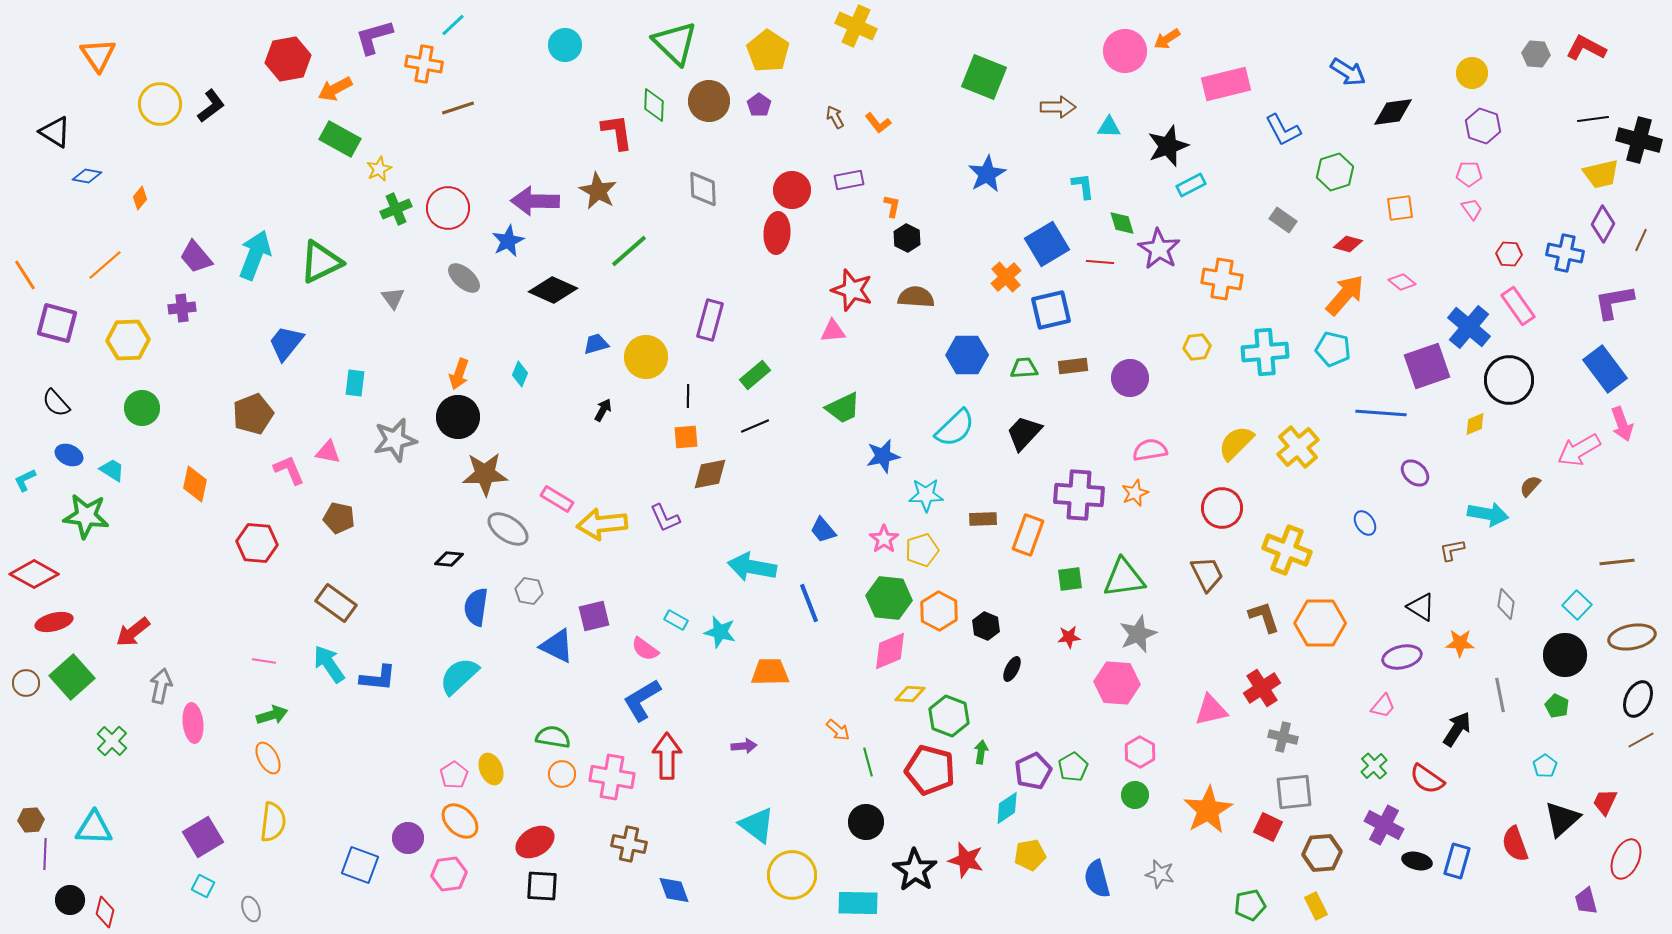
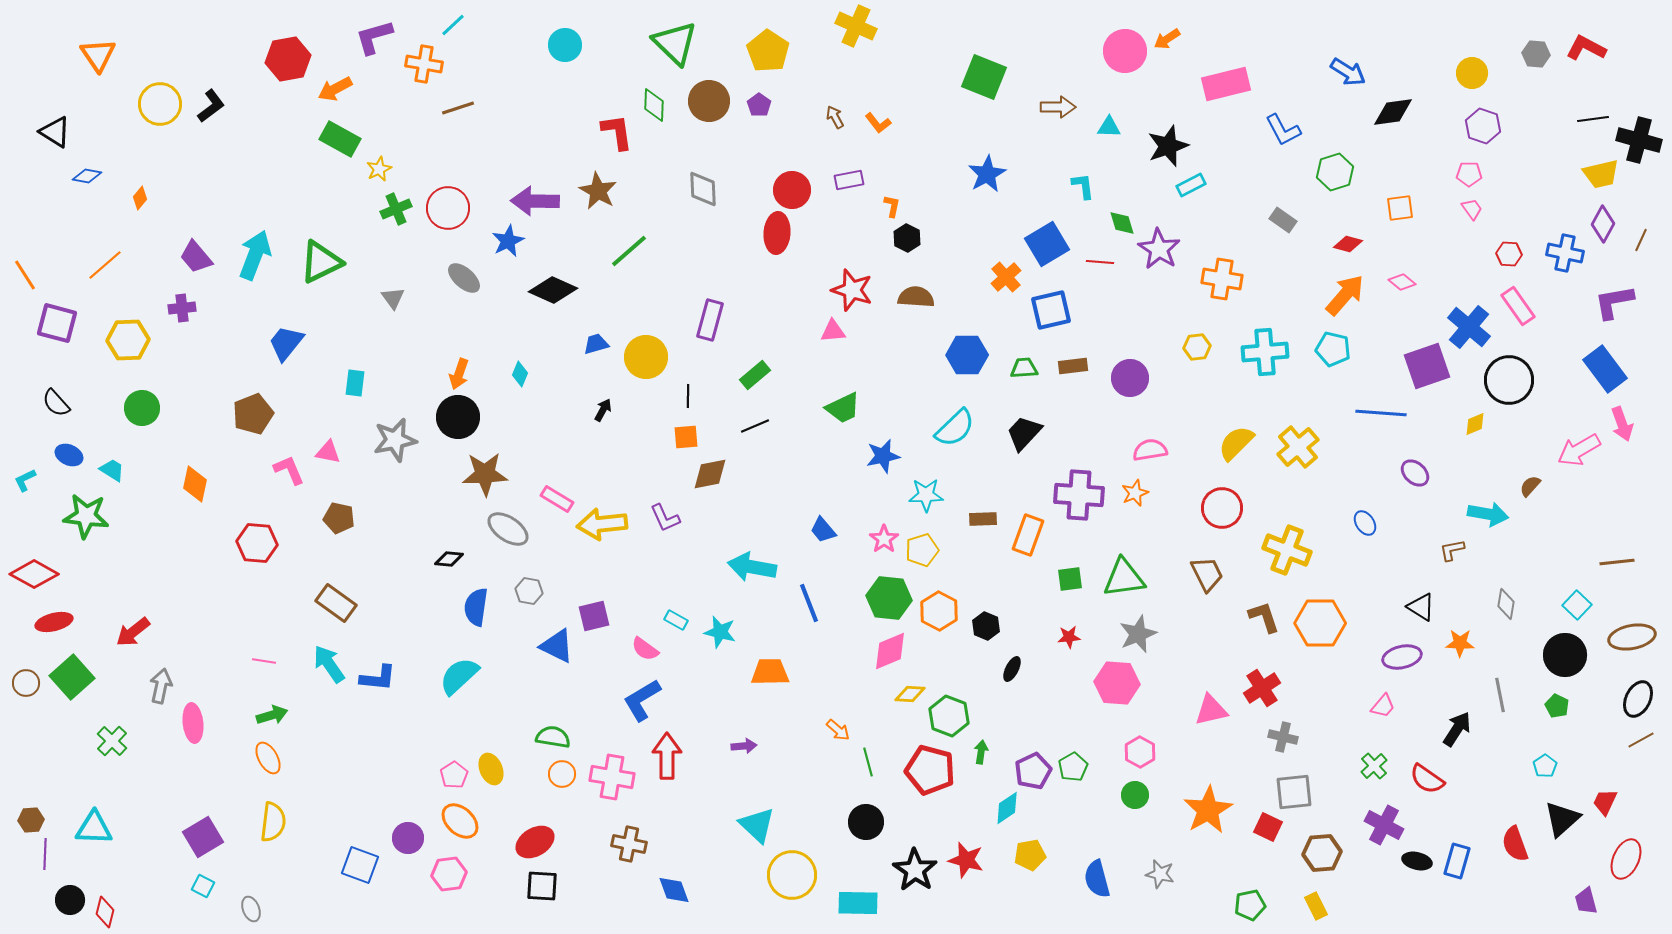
cyan triangle at (757, 825): rotated 6 degrees clockwise
